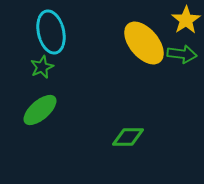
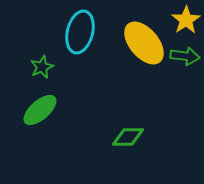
cyan ellipse: moved 29 px right; rotated 27 degrees clockwise
green arrow: moved 3 px right, 2 px down
